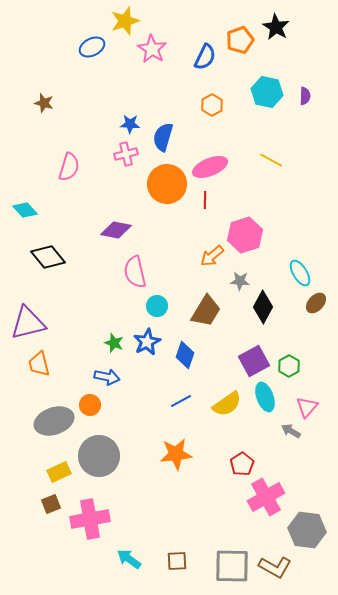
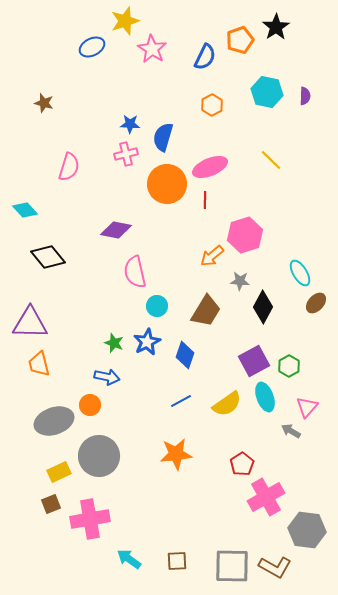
black star at (276, 27): rotated 8 degrees clockwise
yellow line at (271, 160): rotated 15 degrees clockwise
purple triangle at (28, 323): moved 2 px right; rotated 15 degrees clockwise
